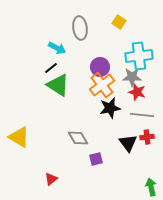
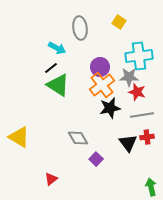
gray star: moved 3 px left
gray line: rotated 15 degrees counterclockwise
purple square: rotated 32 degrees counterclockwise
